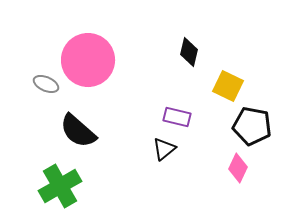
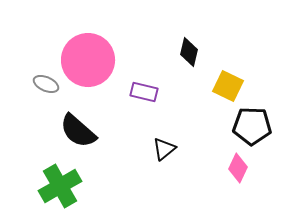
purple rectangle: moved 33 px left, 25 px up
black pentagon: rotated 9 degrees counterclockwise
